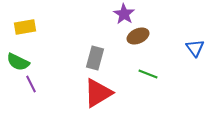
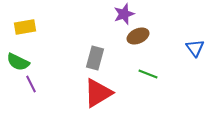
purple star: rotated 20 degrees clockwise
